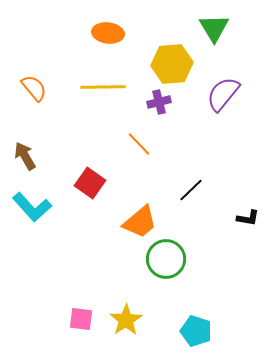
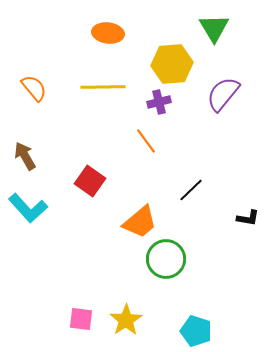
orange line: moved 7 px right, 3 px up; rotated 8 degrees clockwise
red square: moved 2 px up
cyan L-shape: moved 4 px left, 1 px down
